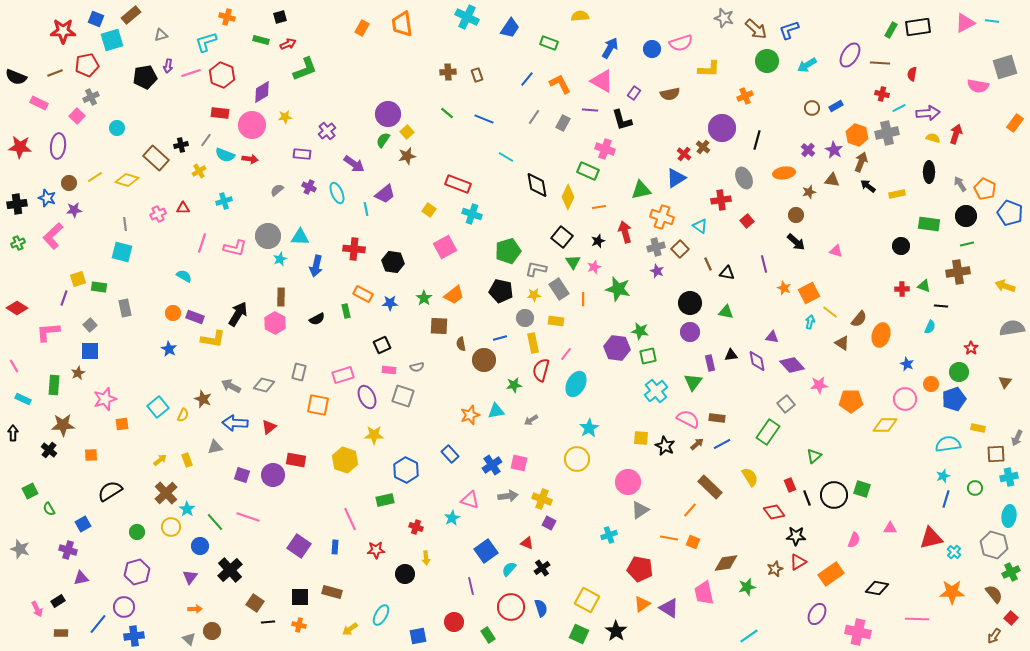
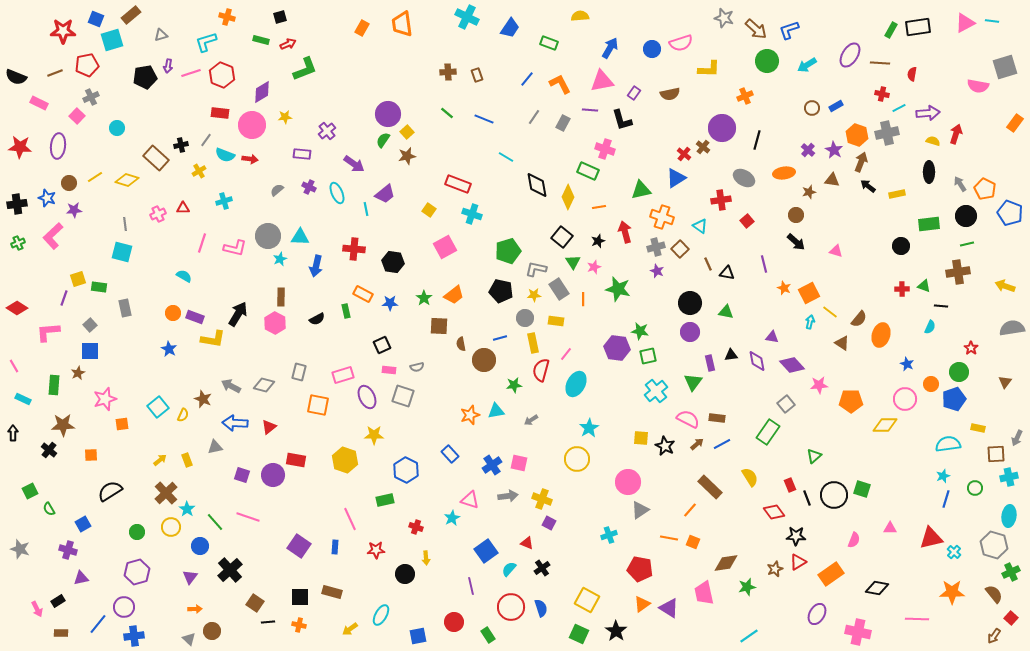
pink triangle at (602, 81): rotated 40 degrees counterclockwise
yellow semicircle at (933, 138): moved 3 px down
gray ellipse at (744, 178): rotated 35 degrees counterclockwise
green rectangle at (929, 224): rotated 15 degrees counterclockwise
